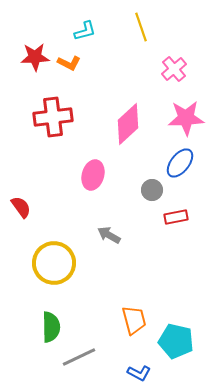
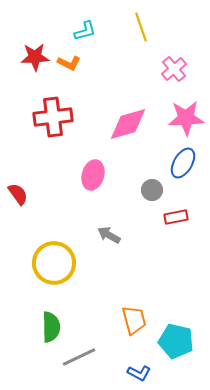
pink diamond: rotated 27 degrees clockwise
blue ellipse: moved 3 px right; rotated 8 degrees counterclockwise
red semicircle: moved 3 px left, 13 px up
